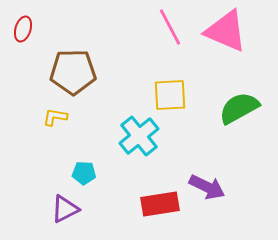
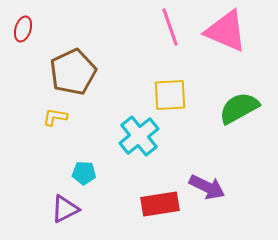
pink line: rotated 9 degrees clockwise
brown pentagon: rotated 24 degrees counterclockwise
